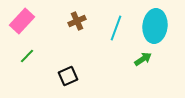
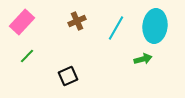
pink rectangle: moved 1 px down
cyan line: rotated 10 degrees clockwise
green arrow: rotated 18 degrees clockwise
